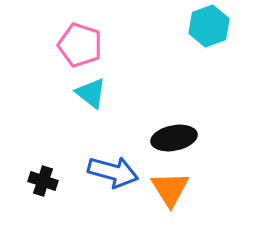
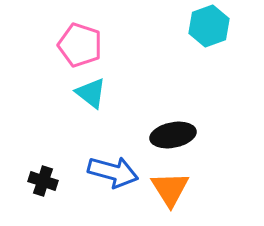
black ellipse: moved 1 px left, 3 px up
